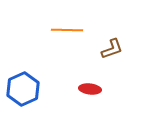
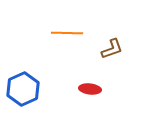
orange line: moved 3 px down
